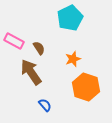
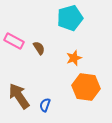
cyan pentagon: rotated 10 degrees clockwise
orange star: moved 1 px right, 1 px up
brown arrow: moved 12 px left, 24 px down
orange hexagon: rotated 12 degrees counterclockwise
blue semicircle: rotated 120 degrees counterclockwise
